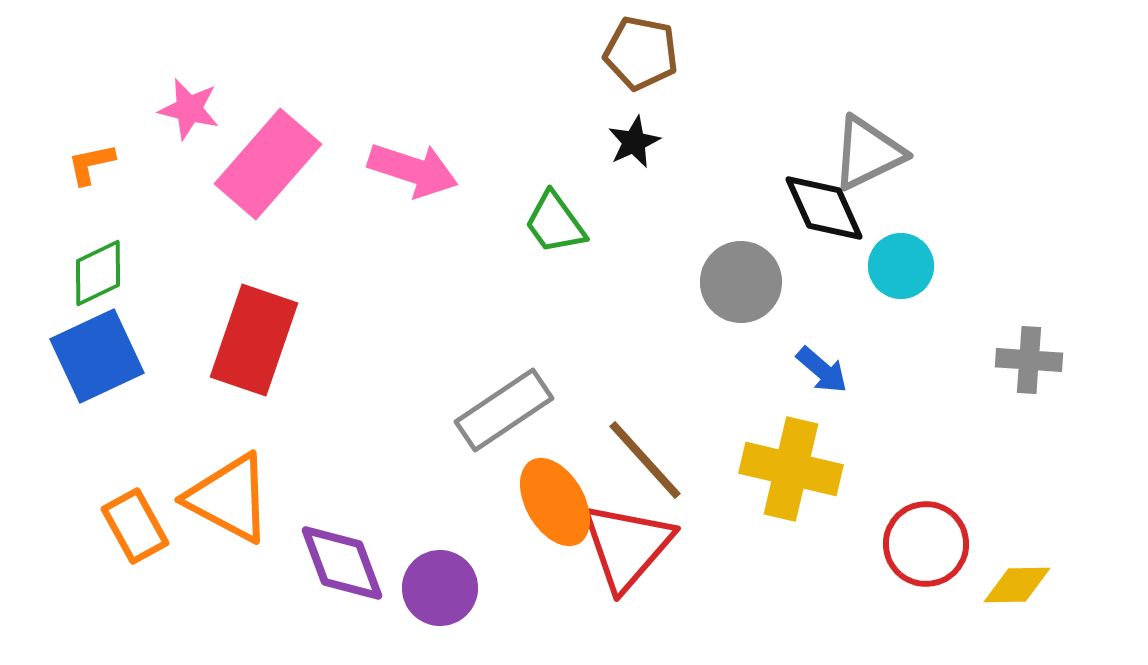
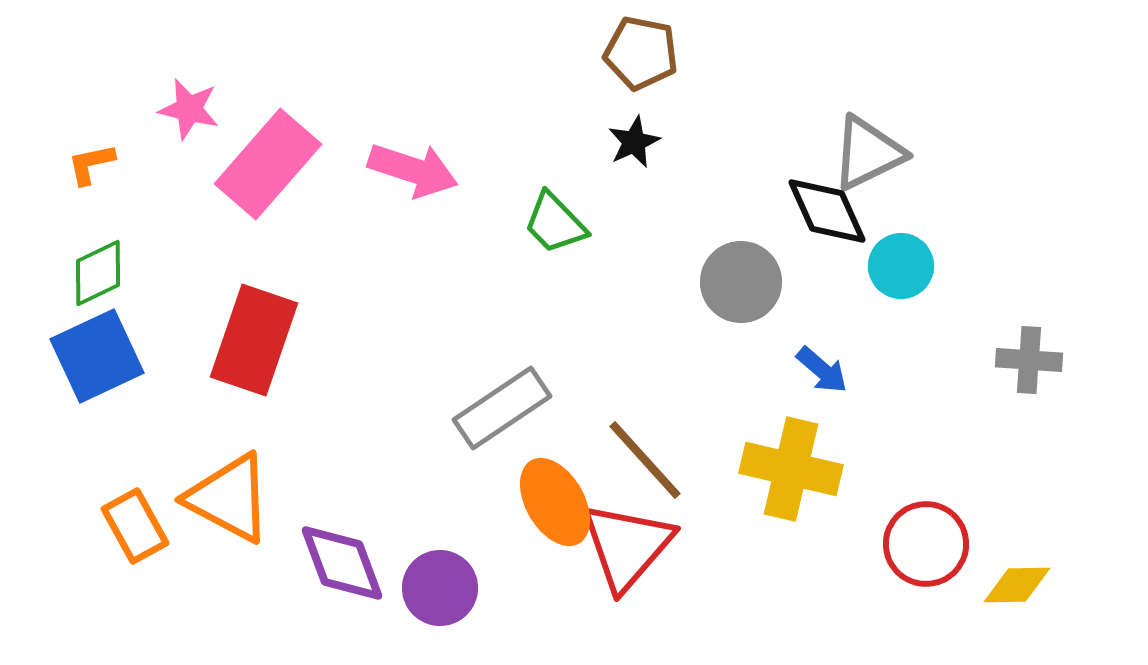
black diamond: moved 3 px right, 3 px down
green trapezoid: rotated 8 degrees counterclockwise
gray rectangle: moved 2 px left, 2 px up
